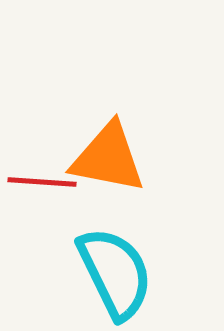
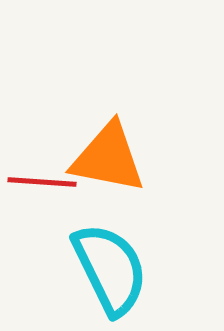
cyan semicircle: moved 5 px left, 4 px up
